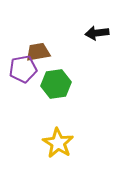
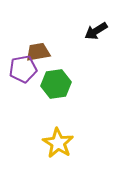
black arrow: moved 1 px left, 2 px up; rotated 25 degrees counterclockwise
